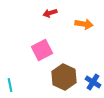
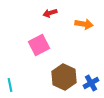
pink square: moved 3 px left, 5 px up
blue cross: moved 2 px left, 1 px down; rotated 28 degrees clockwise
